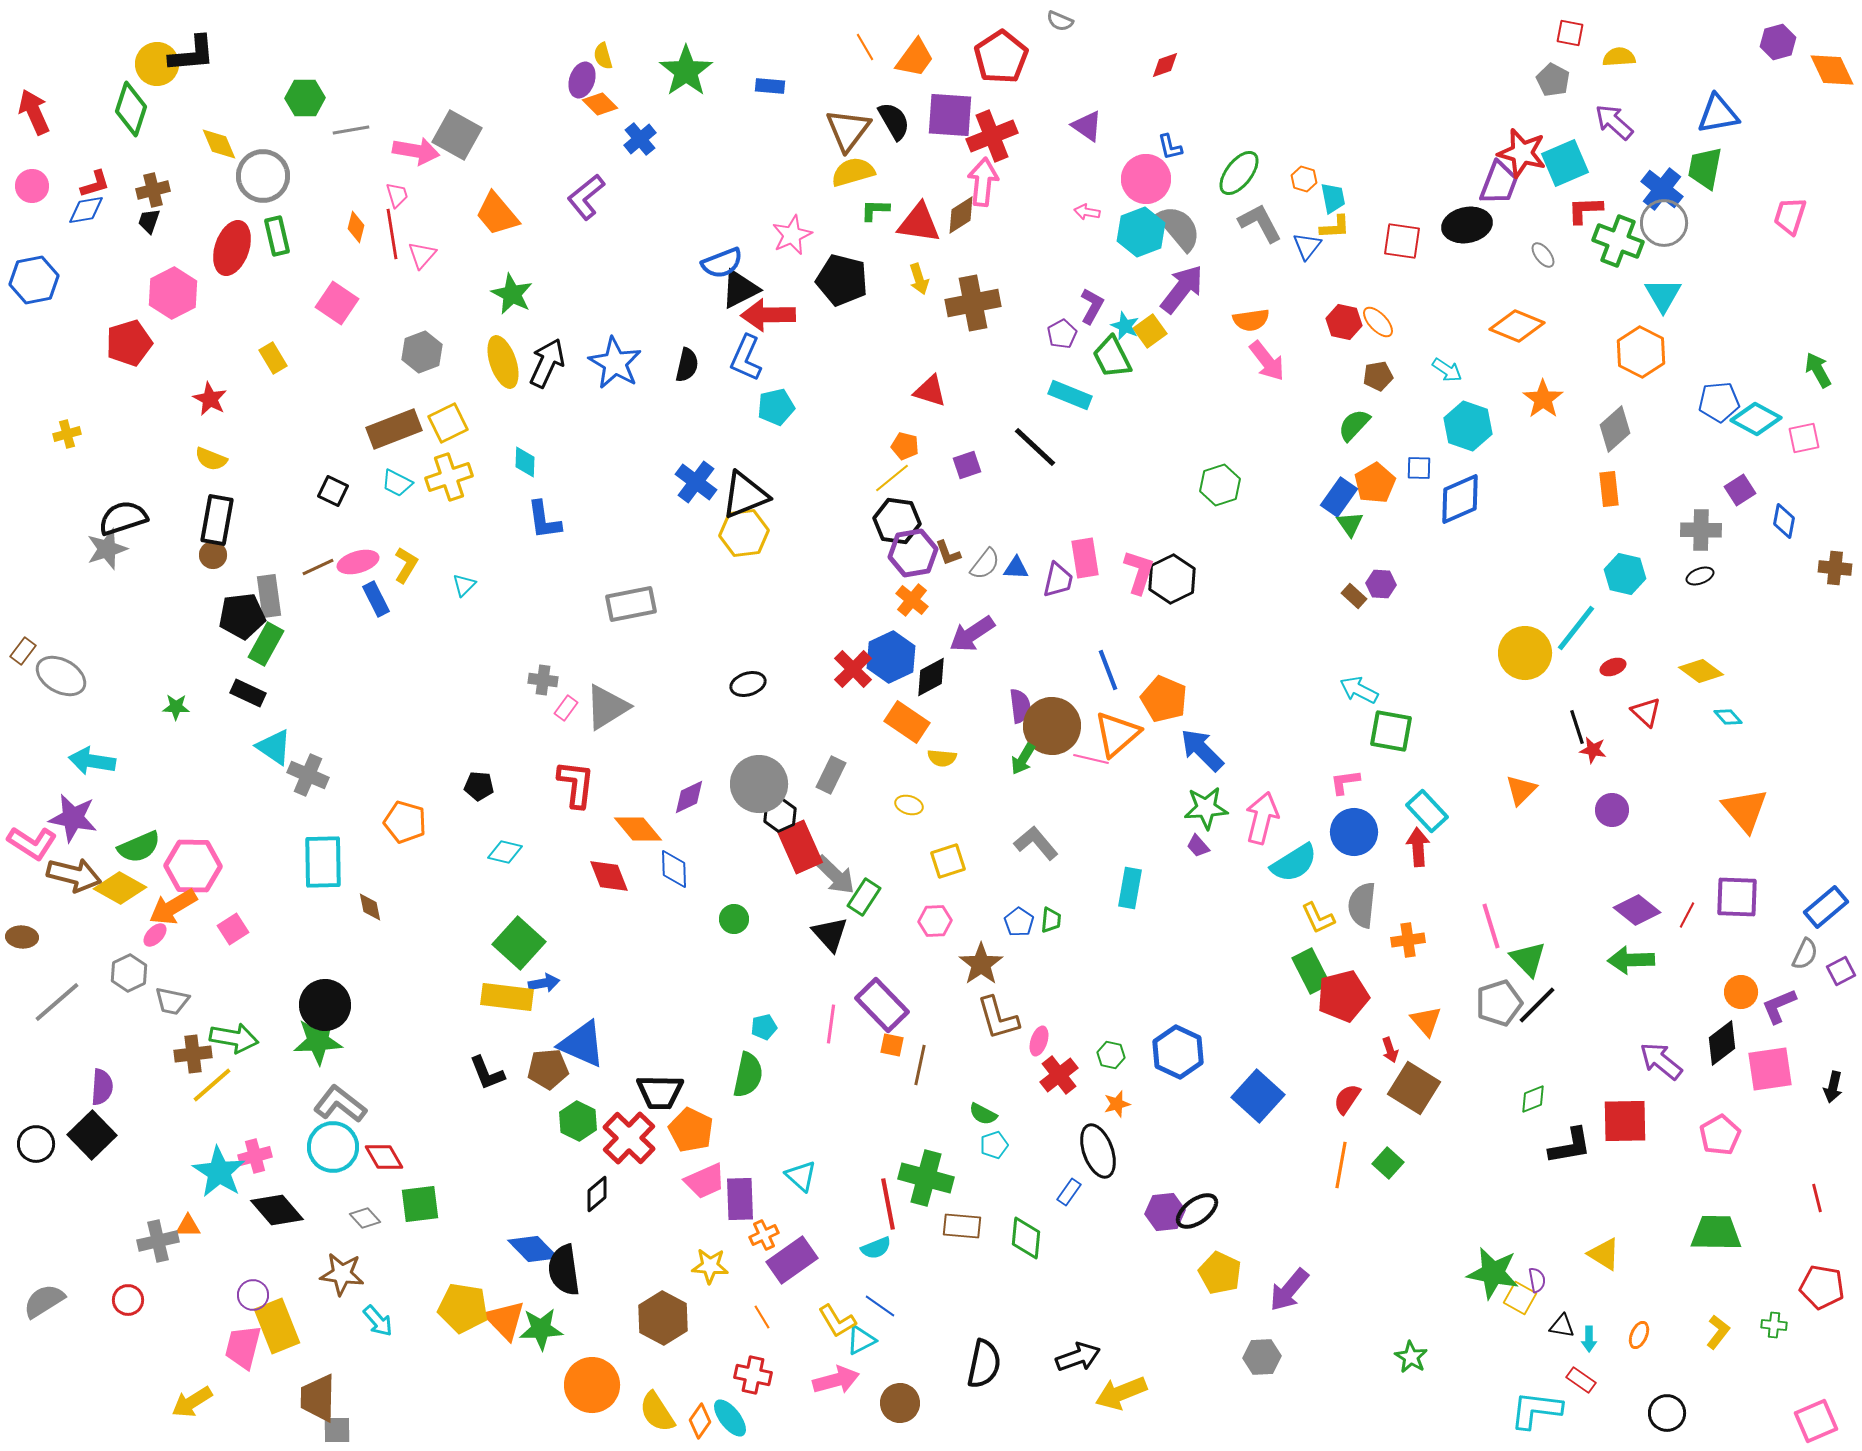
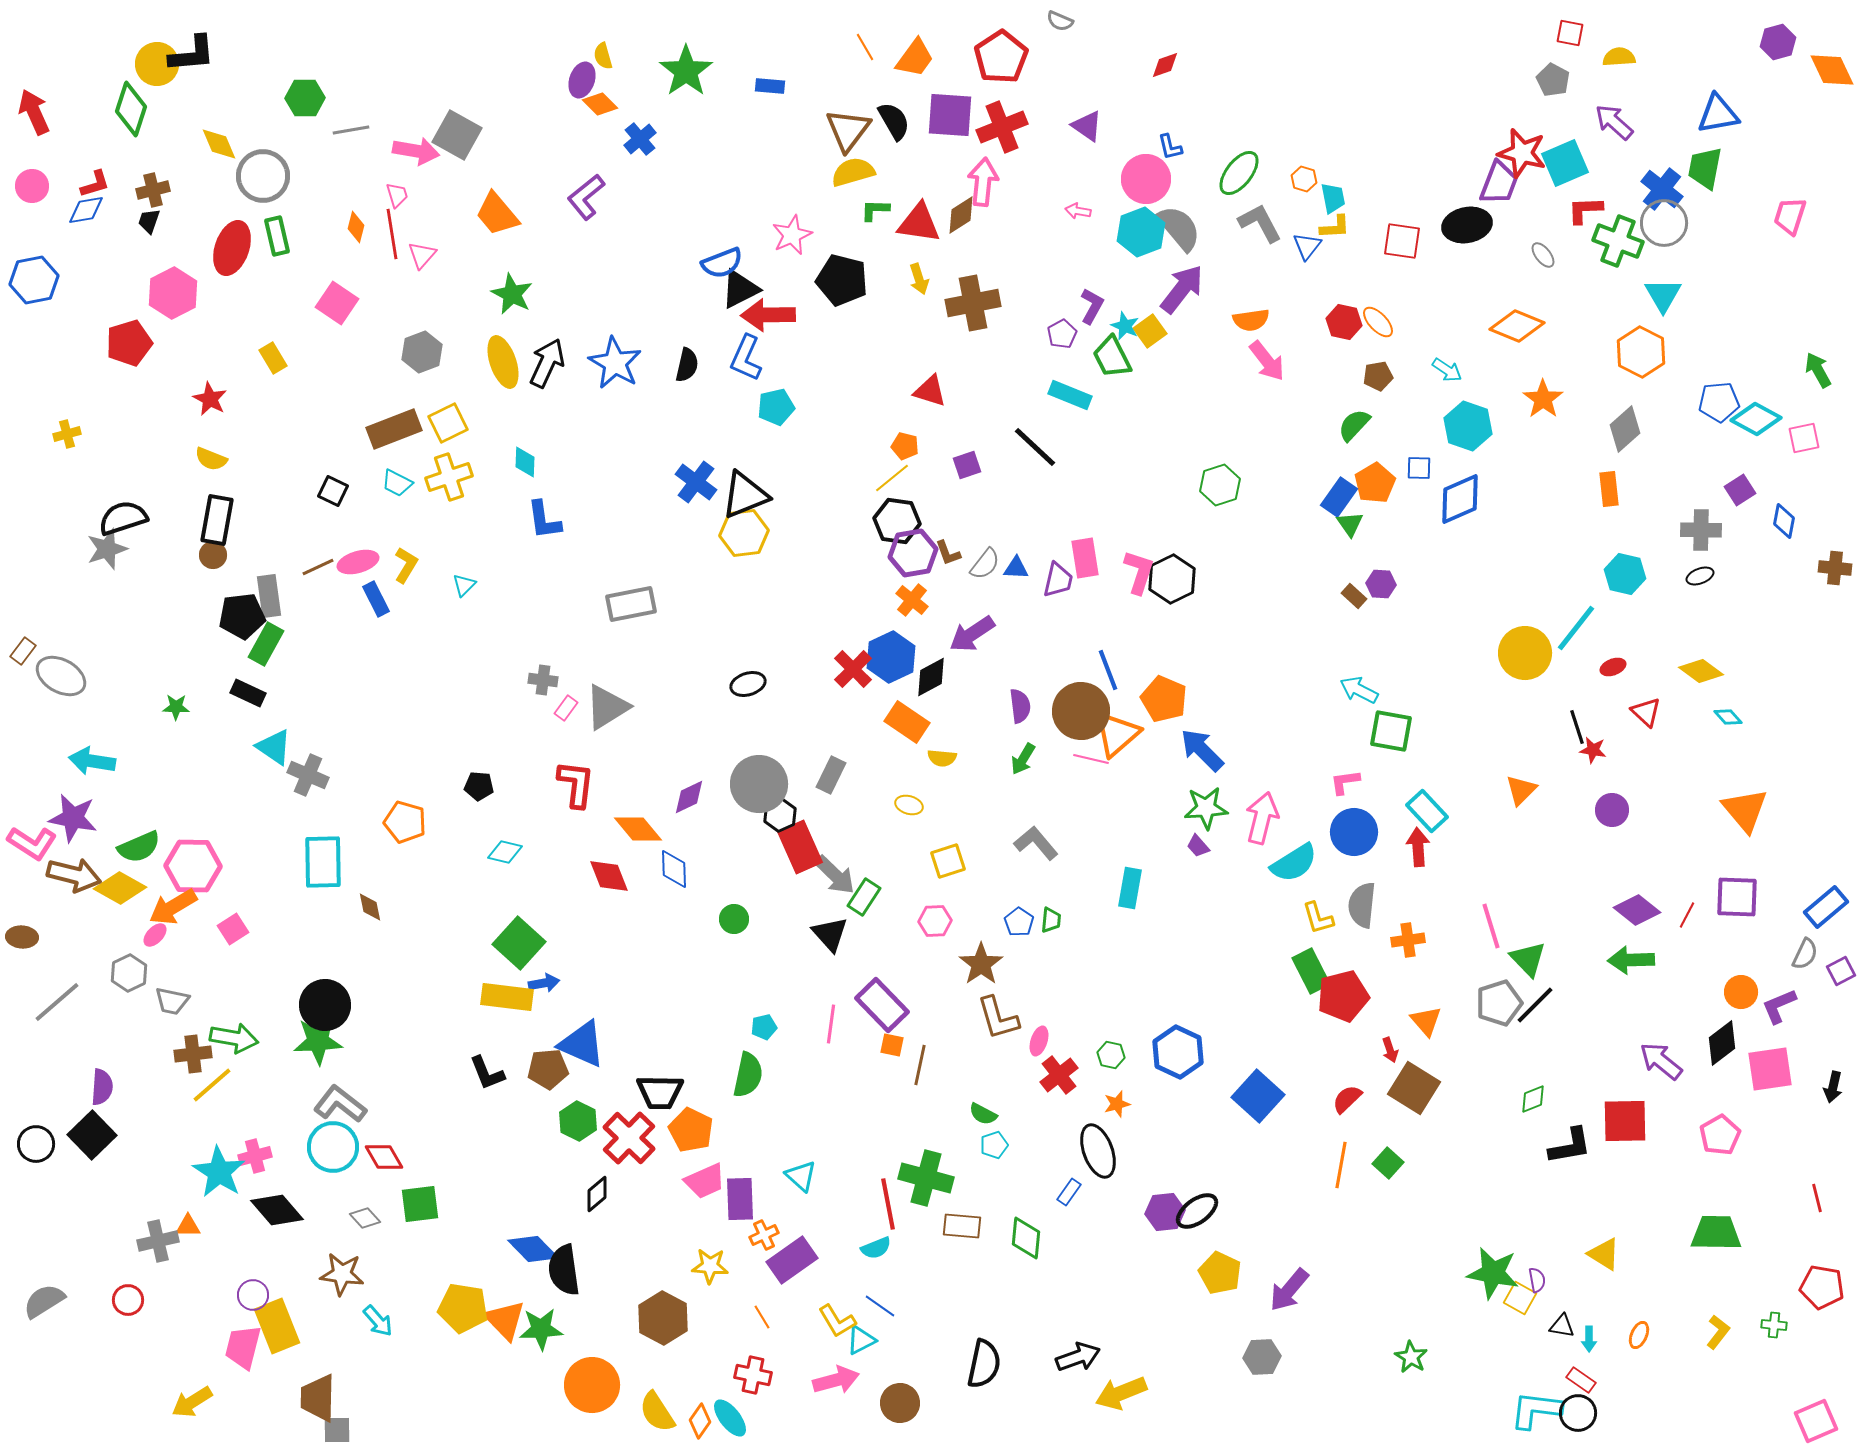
red cross at (992, 136): moved 10 px right, 9 px up
pink arrow at (1087, 212): moved 9 px left, 1 px up
gray diamond at (1615, 429): moved 10 px right
brown circle at (1052, 726): moved 29 px right, 15 px up
yellow L-shape at (1318, 918): rotated 9 degrees clockwise
black line at (1537, 1005): moved 2 px left
red semicircle at (1347, 1099): rotated 12 degrees clockwise
black circle at (1667, 1413): moved 89 px left
